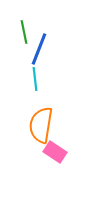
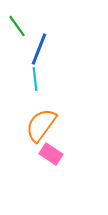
green line: moved 7 px left, 6 px up; rotated 25 degrees counterclockwise
orange semicircle: rotated 27 degrees clockwise
pink rectangle: moved 4 px left, 2 px down
